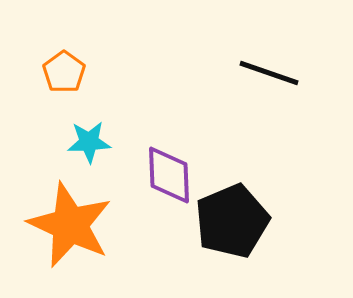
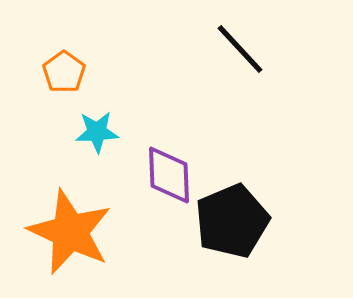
black line: moved 29 px left, 24 px up; rotated 28 degrees clockwise
cyan star: moved 8 px right, 10 px up
orange star: moved 7 px down
